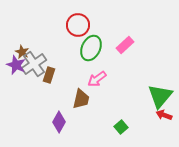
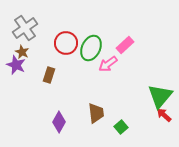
red circle: moved 12 px left, 18 px down
gray cross: moved 9 px left, 36 px up
pink arrow: moved 11 px right, 15 px up
brown trapezoid: moved 15 px right, 14 px down; rotated 20 degrees counterclockwise
red arrow: rotated 21 degrees clockwise
